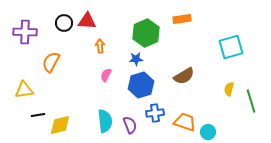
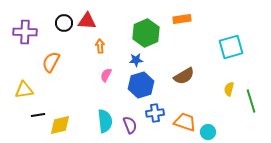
blue star: moved 1 px down
